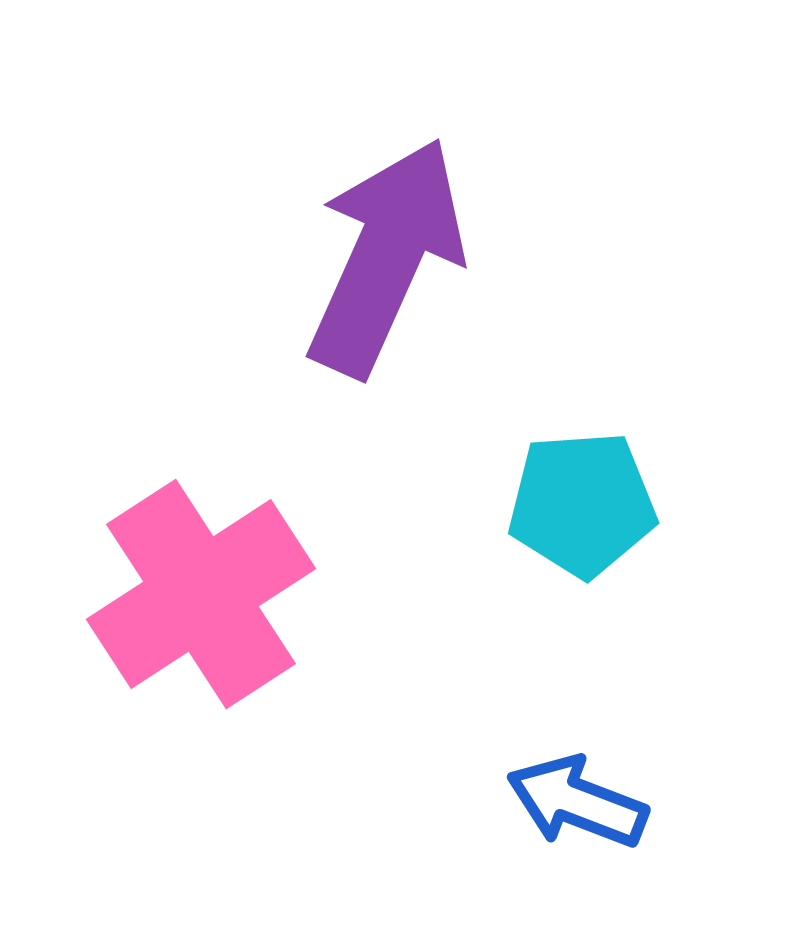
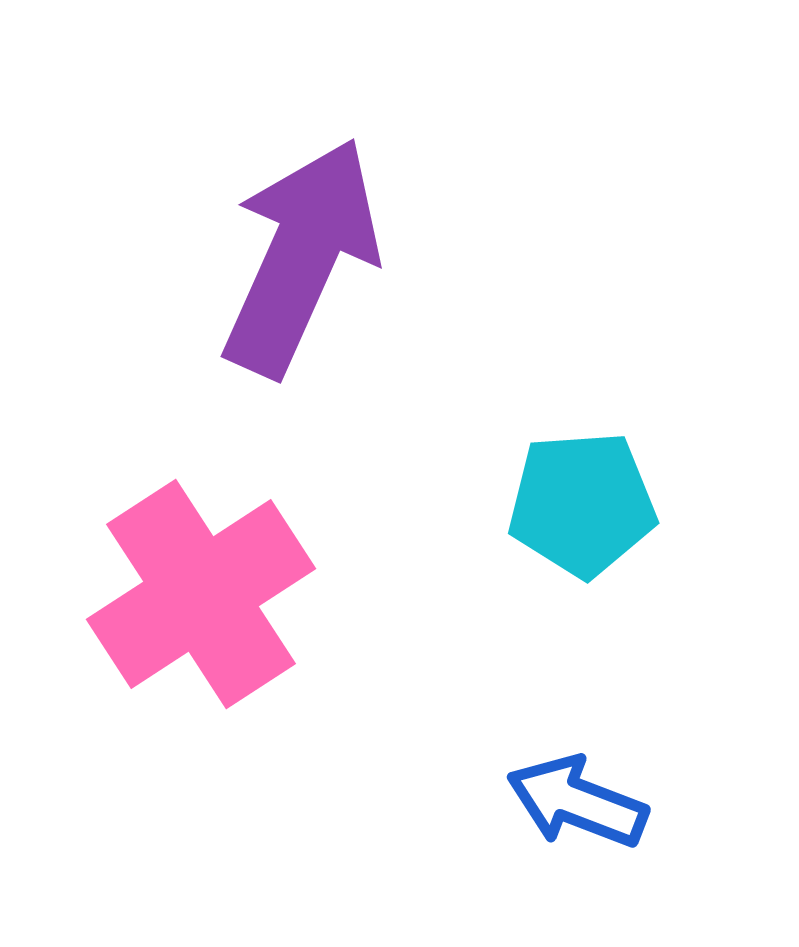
purple arrow: moved 85 px left
